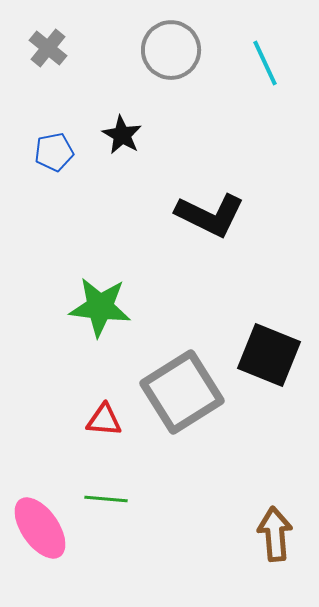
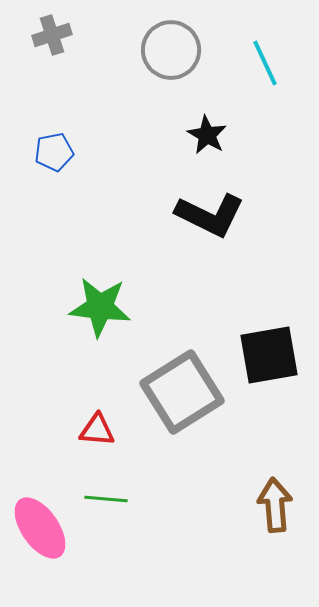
gray cross: moved 4 px right, 13 px up; rotated 33 degrees clockwise
black star: moved 85 px right
black square: rotated 32 degrees counterclockwise
red triangle: moved 7 px left, 10 px down
brown arrow: moved 29 px up
